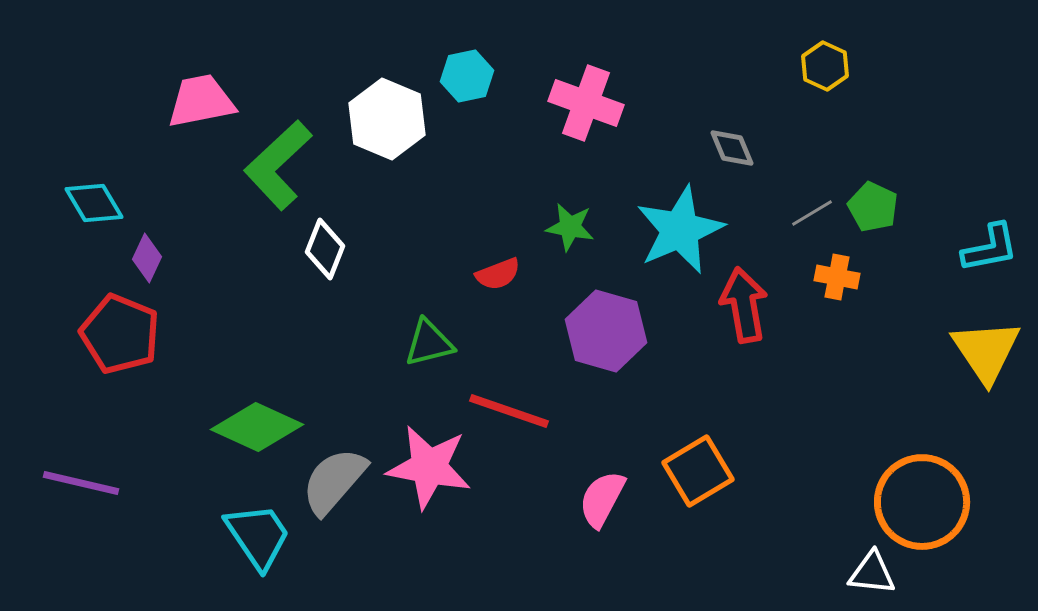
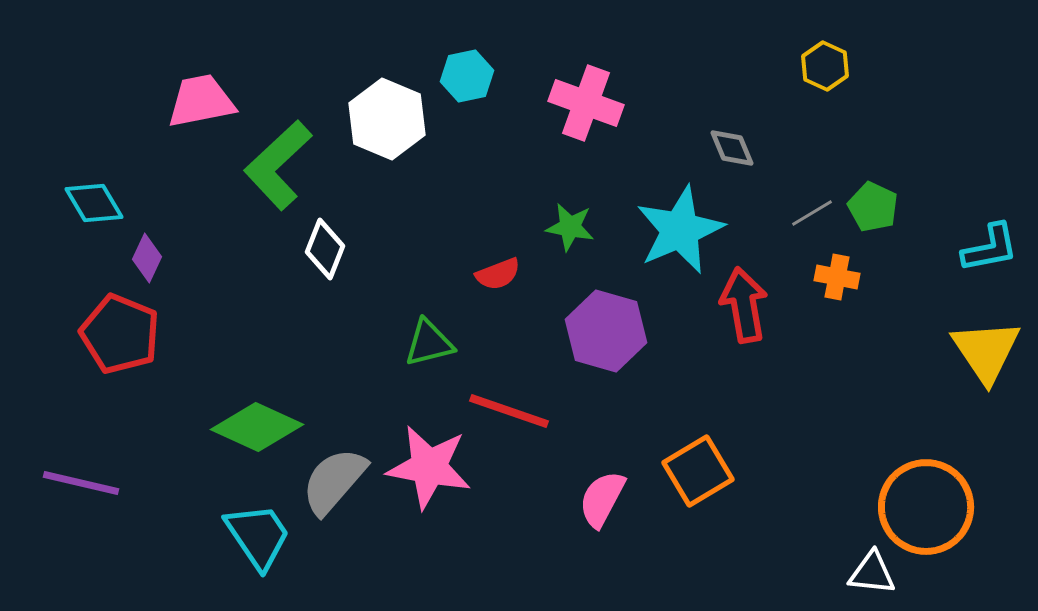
orange circle: moved 4 px right, 5 px down
